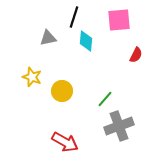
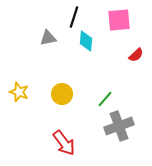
red semicircle: rotated 21 degrees clockwise
yellow star: moved 13 px left, 15 px down
yellow circle: moved 3 px down
red arrow: moved 1 px left, 1 px down; rotated 24 degrees clockwise
